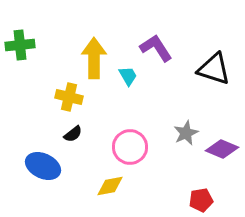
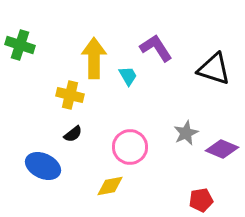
green cross: rotated 24 degrees clockwise
yellow cross: moved 1 px right, 2 px up
